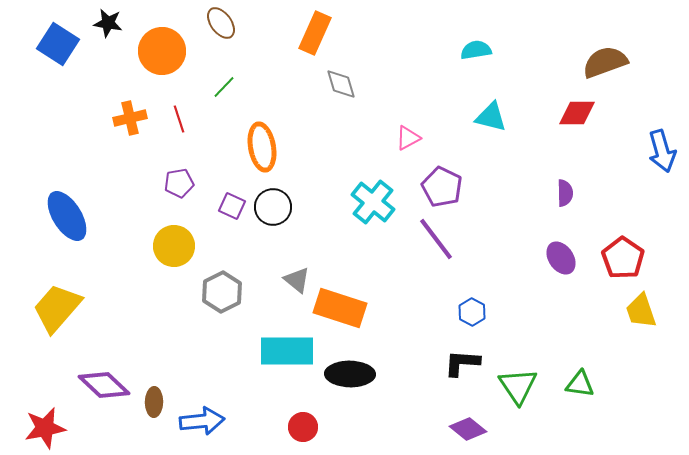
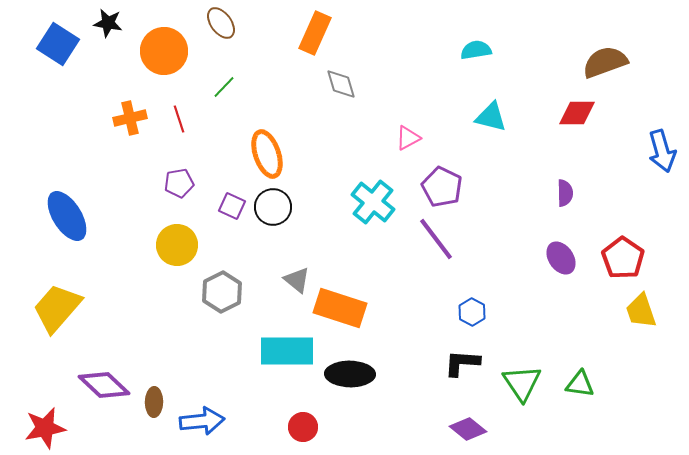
orange circle at (162, 51): moved 2 px right
orange ellipse at (262, 147): moved 5 px right, 7 px down; rotated 9 degrees counterclockwise
yellow circle at (174, 246): moved 3 px right, 1 px up
green triangle at (518, 386): moved 4 px right, 3 px up
